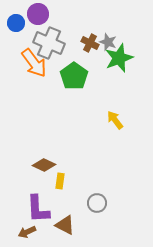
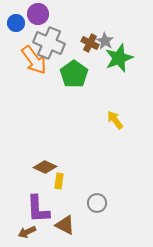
gray star: moved 3 px left, 1 px up; rotated 12 degrees clockwise
orange arrow: moved 3 px up
green pentagon: moved 2 px up
brown diamond: moved 1 px right, 2 px down
yellow rectangle: moved 1 px left
